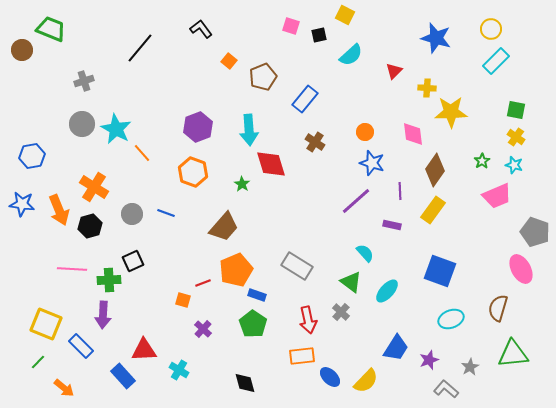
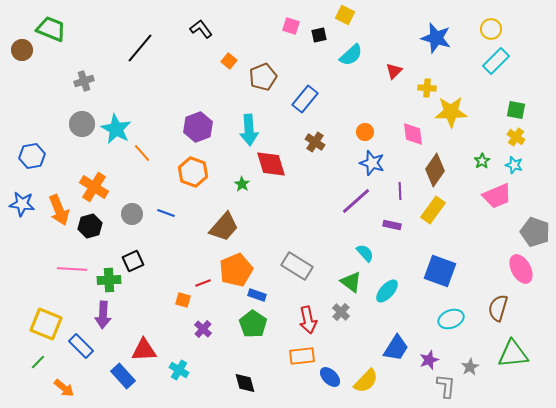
gray L-shape at (446, 389): moved 3 px up; rotated 55 degrees clockwise
